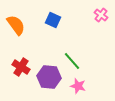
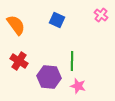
blue square: moved 4 px right
green line: rotated 42 degrees clockwise
red cross: moved 2 px left, 6 px up
